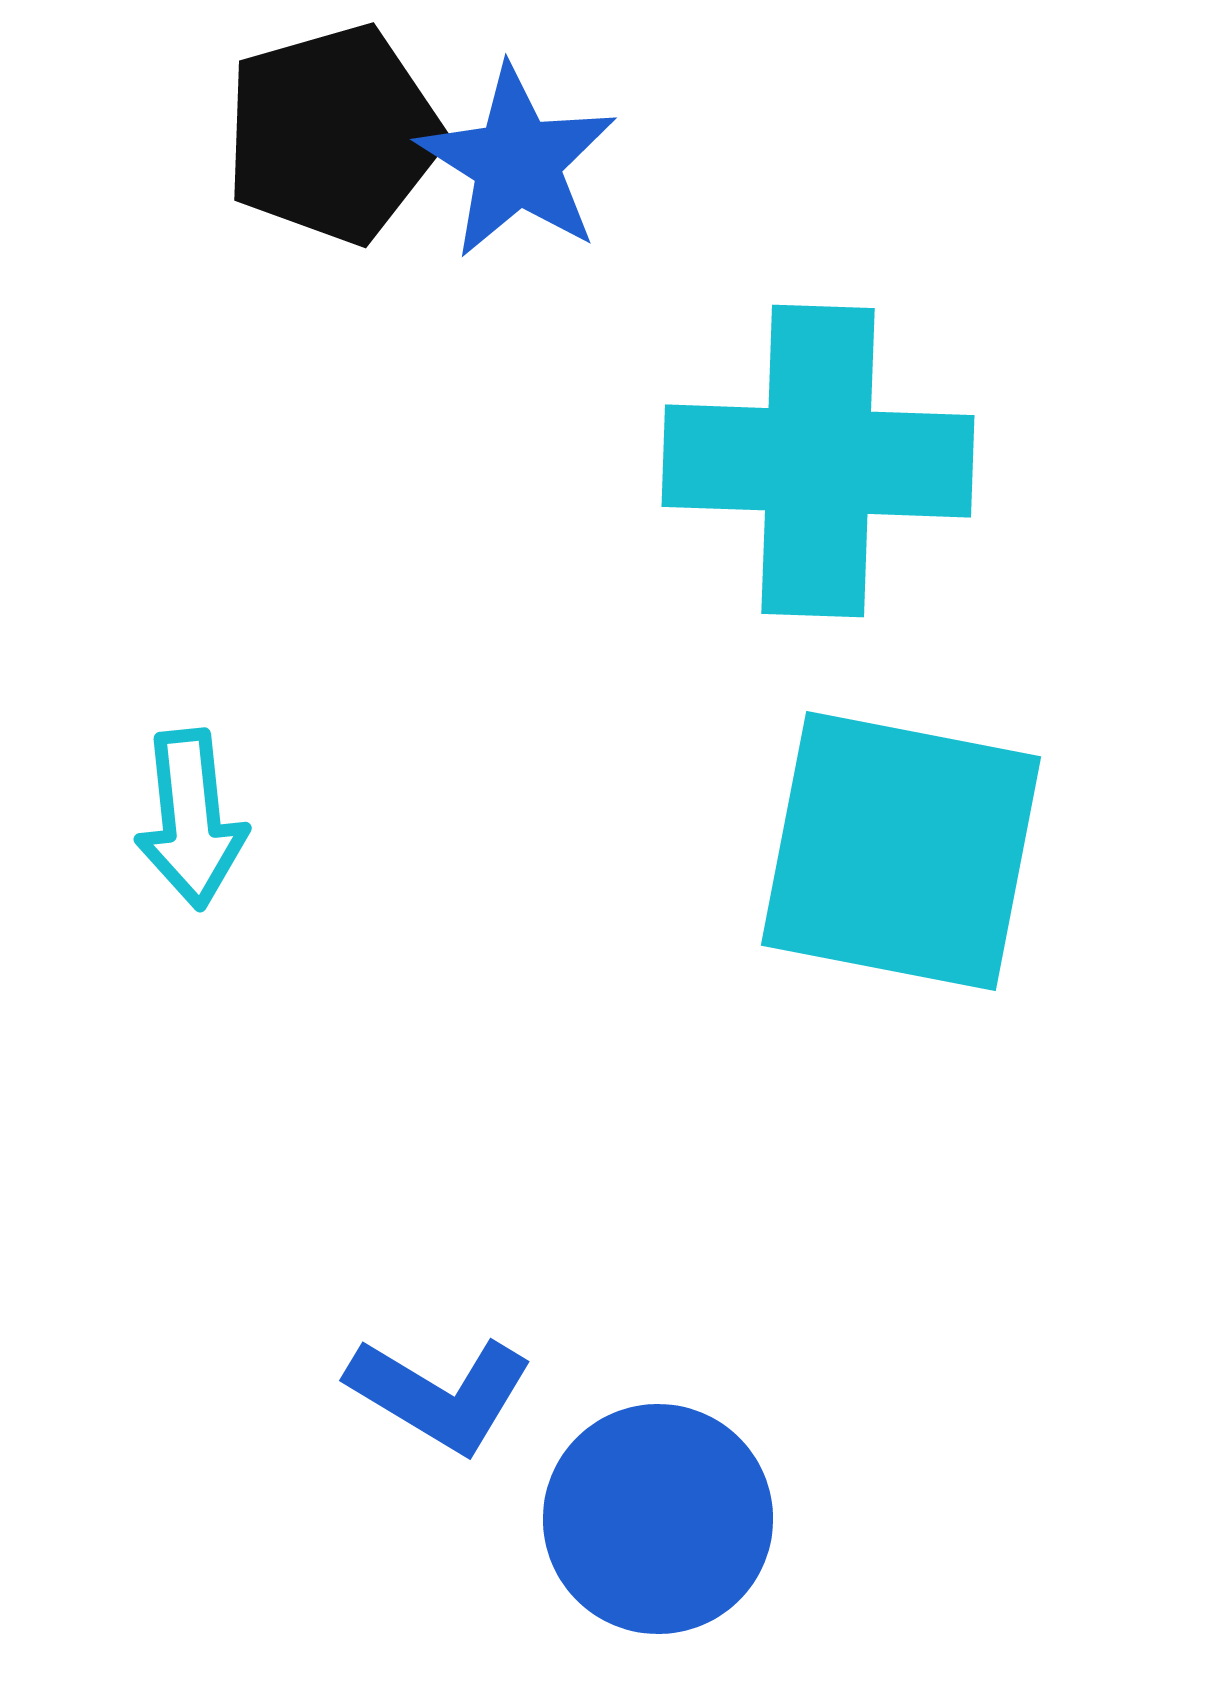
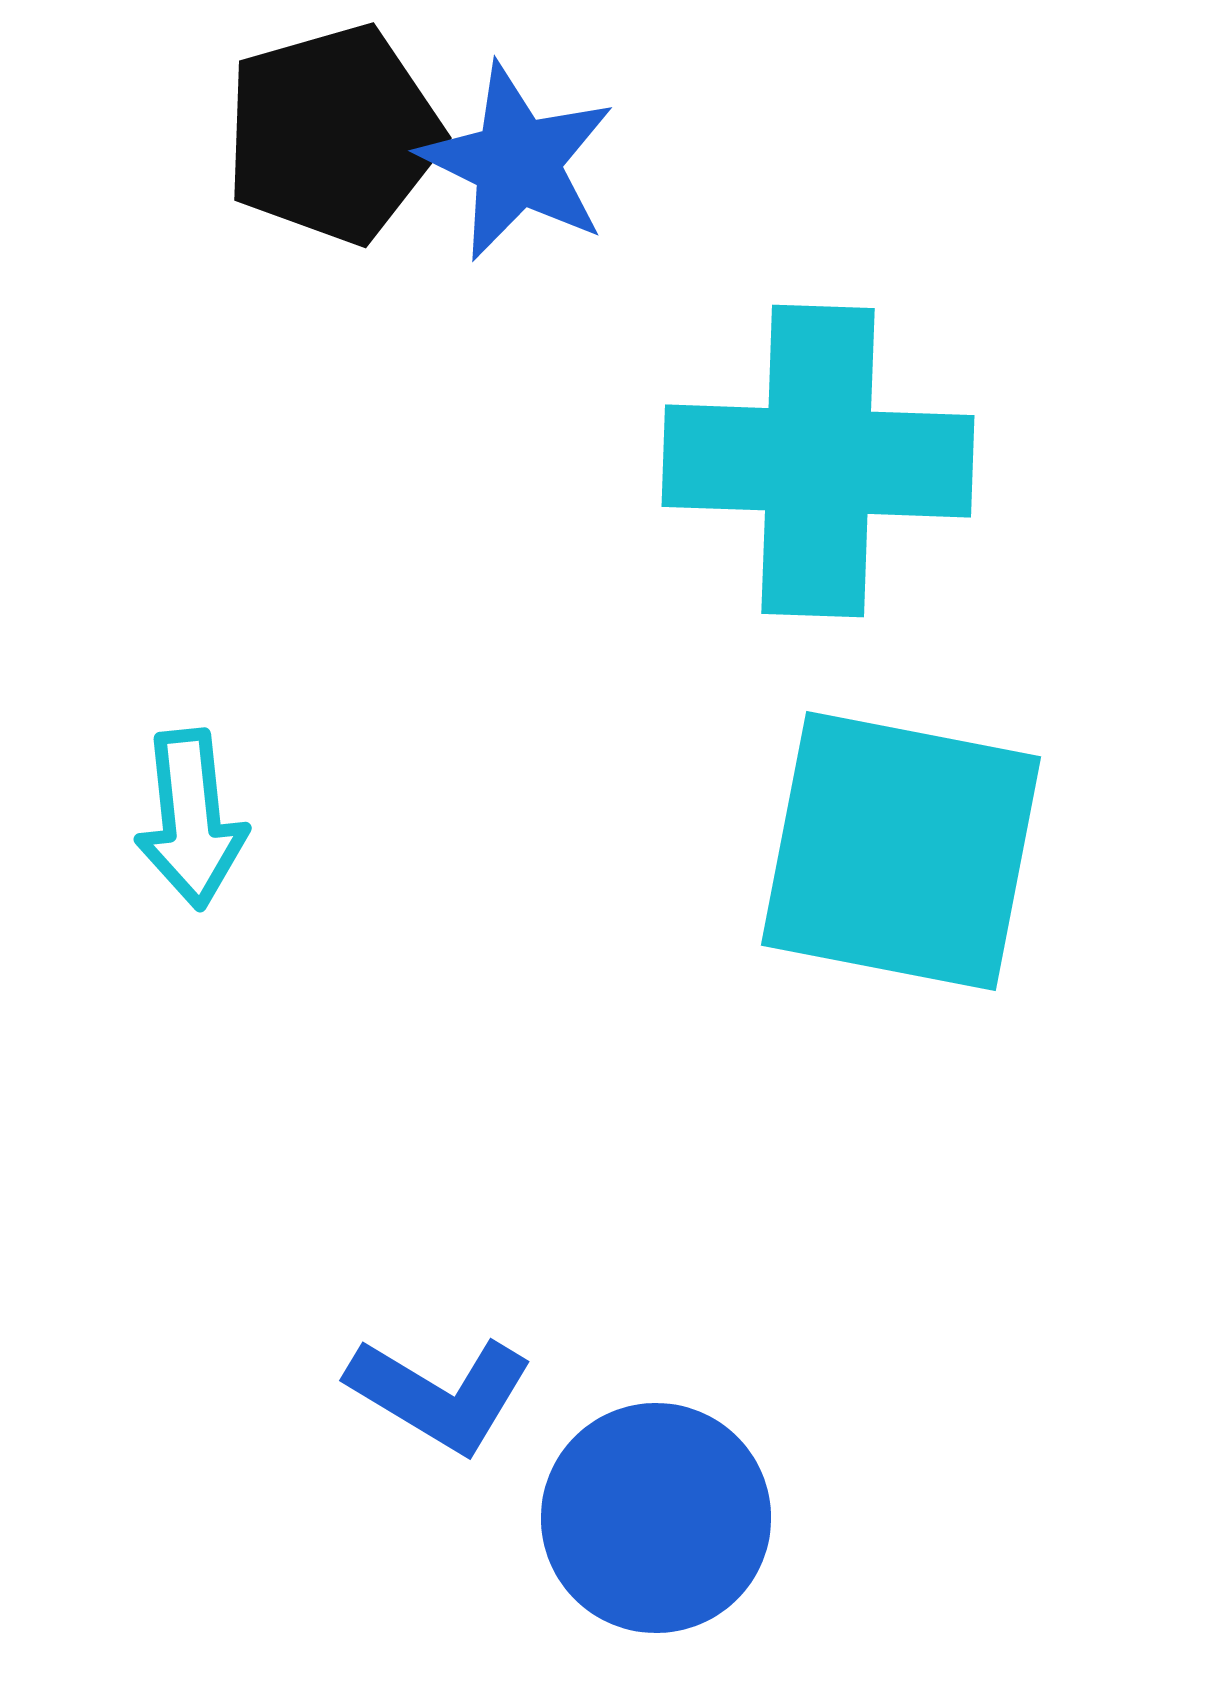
blue star: rotated 6 degrees counterclockwise
blue circle: moved 2 px left, 1 px up
